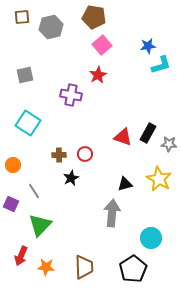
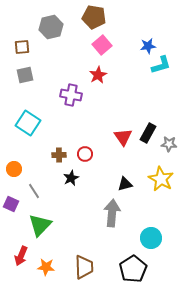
brown square: moved 30 px down
red triangle: rotated 36 degrees clockwise
orange circle: moved 1 px right, 4 px down
yellow star: moved 2 px right
